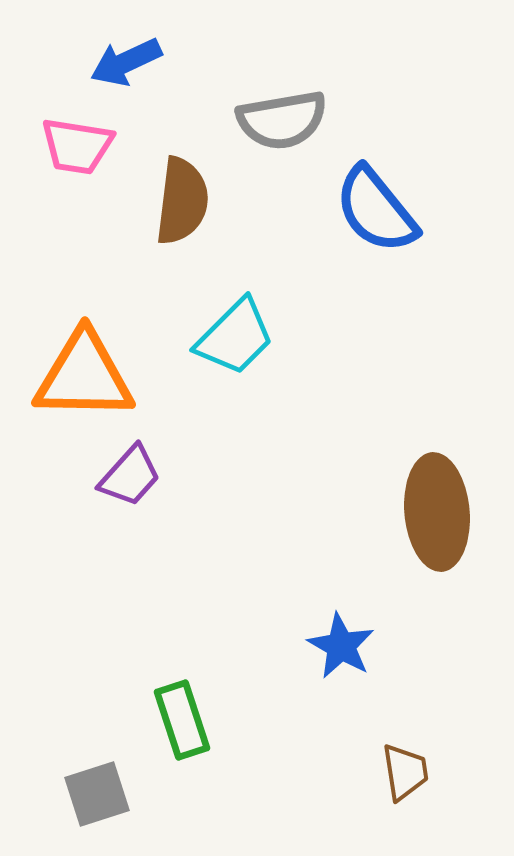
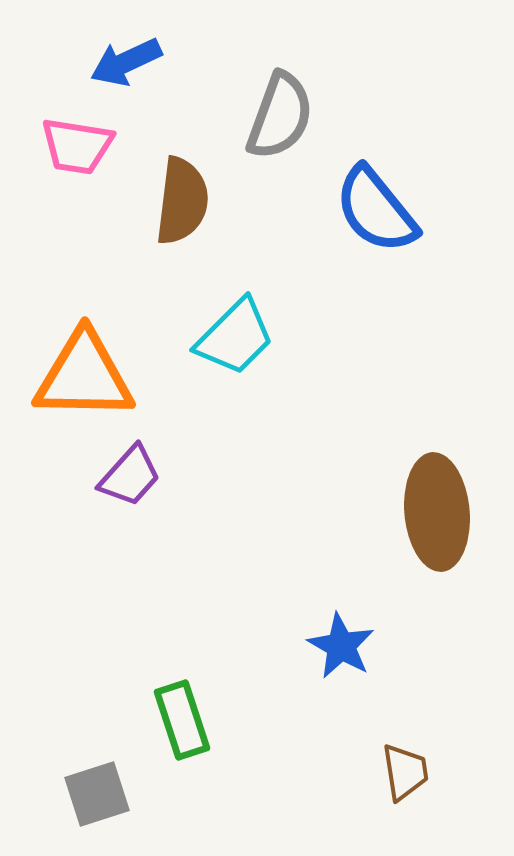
gray semicircle: moved 2 px left, 4 px up; rotated 60 degrees counterclockwise
